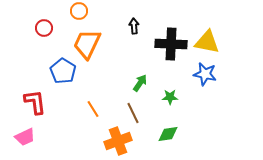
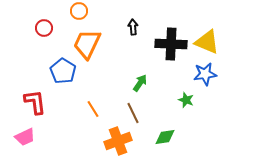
black arrow: moved 1 px left, 1 px down
yellow triangle: rotated 12 degrees clockwise
blue star: rotated 20 degrees counterclockwise
green star: moved 16 px right, 3 px down; rotated 21 degrees clockwise
green diamond: moved 3 px left, 3 px down
